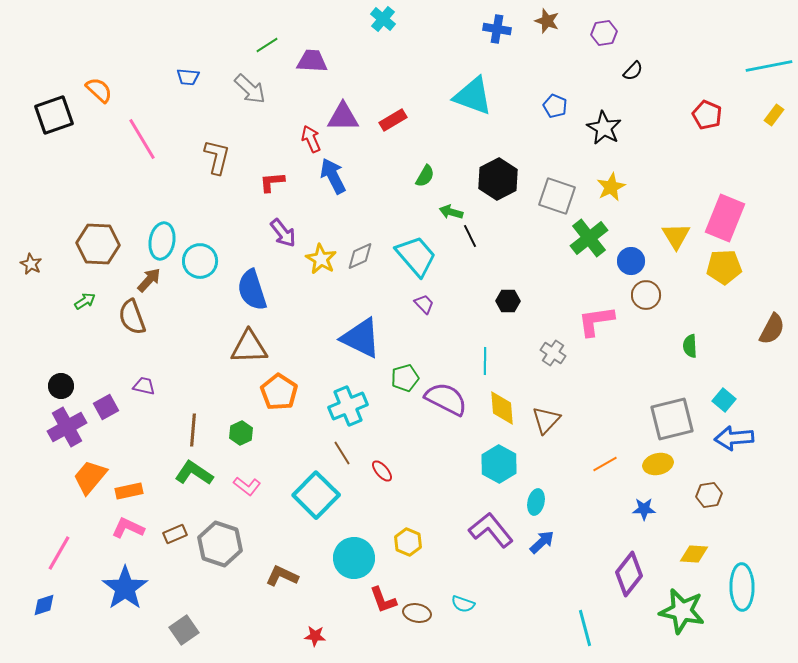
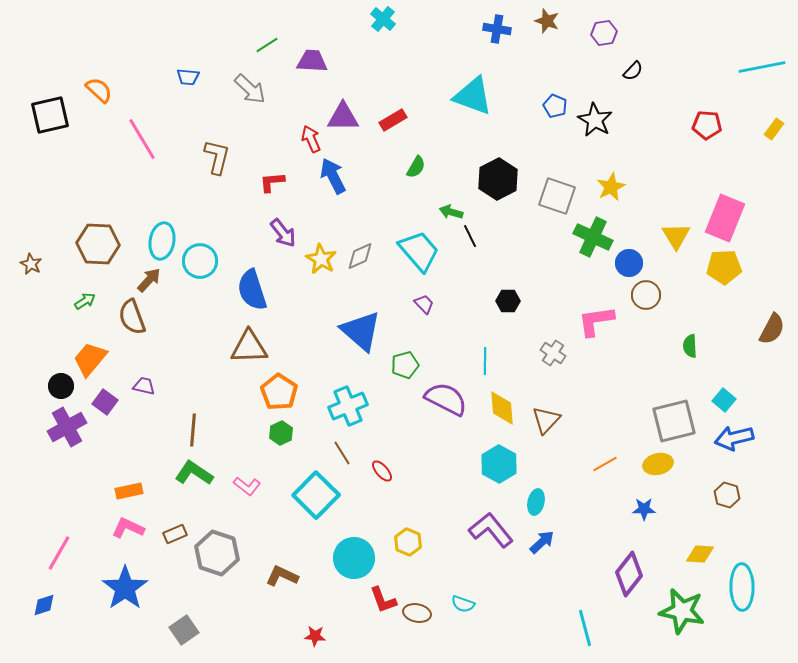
cyan line at (769, 66): moved 7 px left, 1 px down
black square at (54, 115): moved 4 px left; rotated 6 degrees clockwise
red pentagon at (707, 115): moved 10 px down; rotated 20 degrees counterclockwise
yellow rectangle at (774, 115): moved 14 px down
black star at (604, 128): moved 9 px left, 8 px up
green semicircle at (425, 176): moved 9 px left, 9 px up
green cross at (589, 238): moved 4 px right, 1 px up; rotated 27 degrees counterclockwise
cyan trapezoid at (416, 256): moved 3 px right, 5 px up
blue circle at (631, 261): moved 2 px left, 2 px down
blue triangle at (361, 338): moved 7 px up; rotated 15 degrees clockwise
green pentagon at (405, 378): moved 13 px up
purple square at (106, 407): moved 1 px left, 5 px up; rotated 25 degrees counterclockwise
gray square at (672, 419): moved 2 px right, 2 px down
green hexagon at (241, 433): moved 40 px right
blue arrow at (734, 438): rotated 9 degrees counterclockwise
orange trapezoid at (90, 477): moved 118 px up
brown hexagon at (709, 495): moved 18 px right; rotated 25 degrees clockwise
gray hexagon at (220, 544): moved 3 px left, 9 px down
yellow diamond at (694, 554): moved 6 px right
